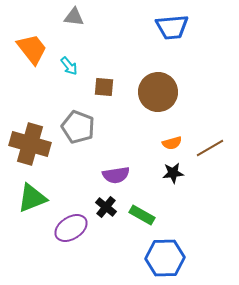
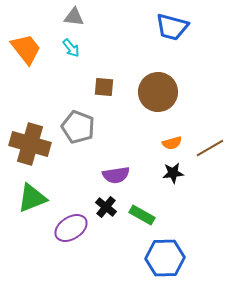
blue trapezoid: rotated 20 degrees clockwise
orange trapezoid: moved 6 px left
cyan arrow: moved 2 px right, 18 px up
